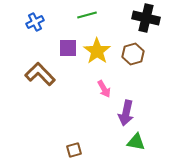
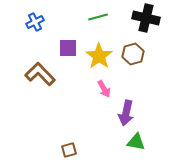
green line: moved 11 px right, 2 px down
yellow star: moved 2 px right, 5 px down
brown square: moved 5 px left
